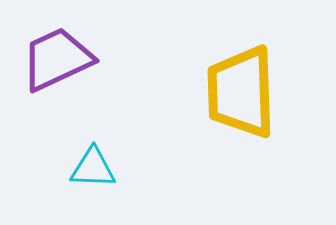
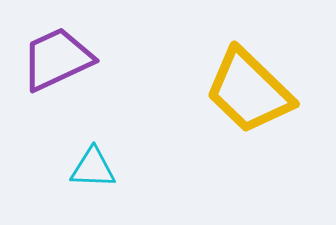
yellow trapezoid: moved 8 px right, 1 px up; rotated 44 degrees counterclockwise
